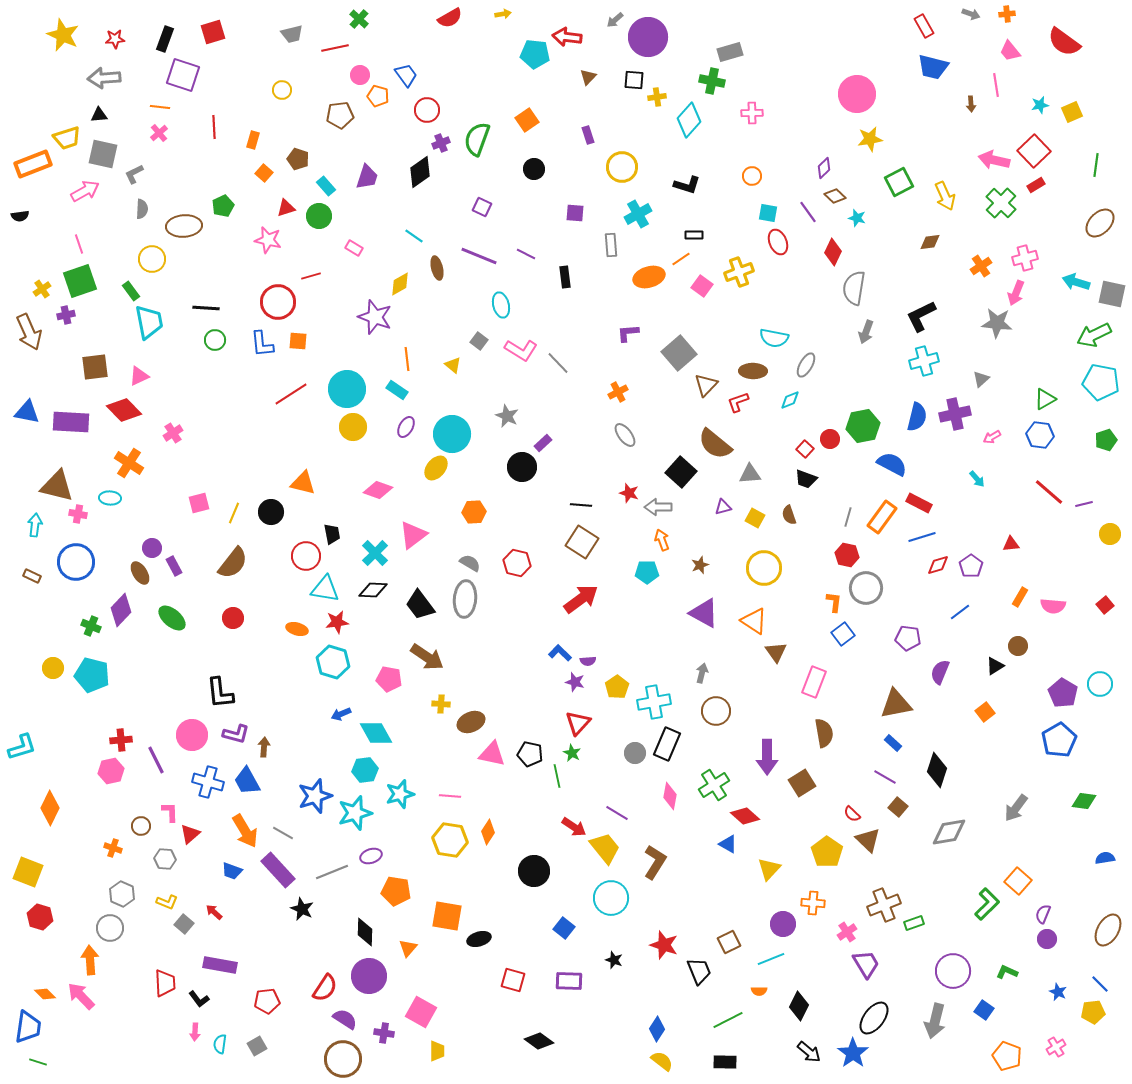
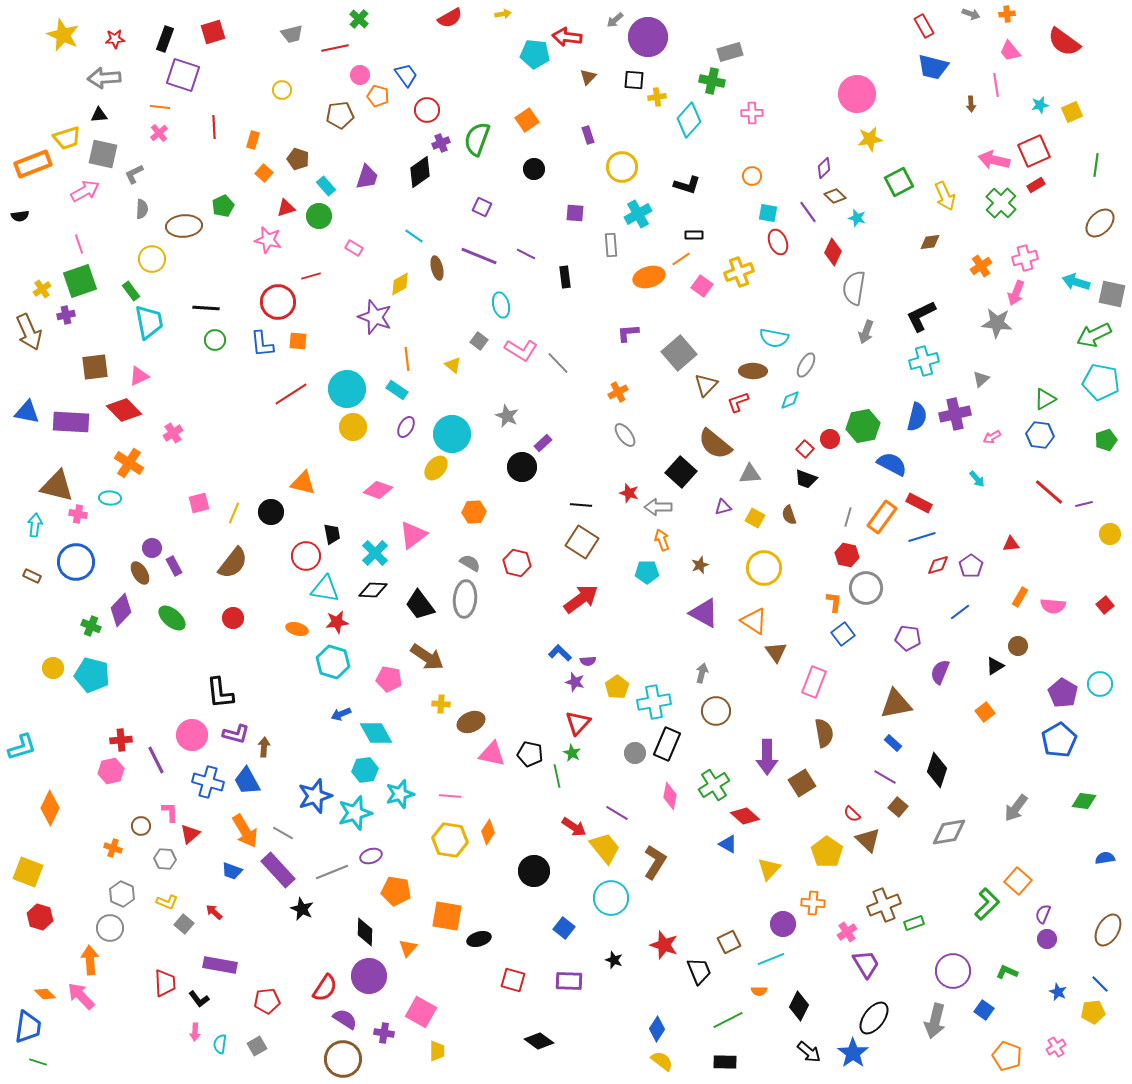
red square at (1034, 151): rotated 20 degrees clockwise
